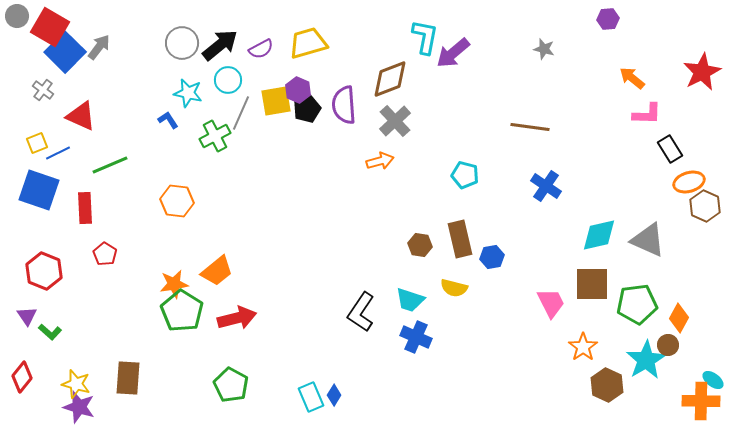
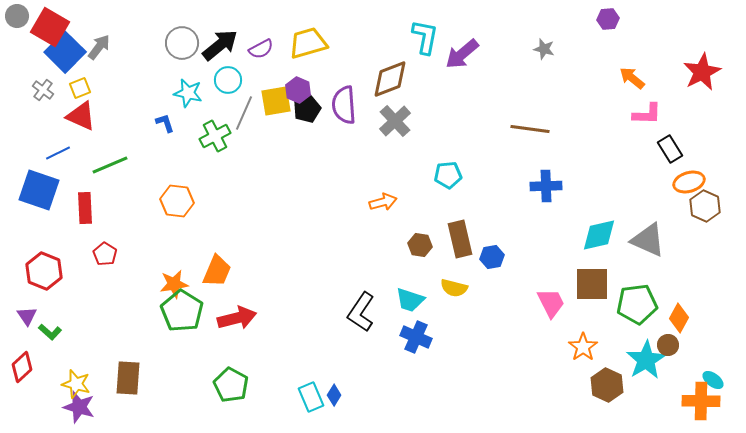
purple arrow at (453, 53): moved 9 px right, 1 px down
gray line at (241, 113): moved 3 px right
blue L-shape at (168, 120): moved 3 px left, 3 px down; rotated 15 degrees clockwise
brown line at (530, 127): moved 2 px down
yellow square at (37, 143): moved 43 px right, 55 px up
orange arrow at (380, 161): moved 3 px right, 41 px down
cyan pentagon at (465, 175): moved 17 px left; rotated 20 degrees counterclockwise
blue cross at (546, 186): rotated 36 degrees counterclockwise
orange trapezoid at (217, 271): rotated 28 degrees counterclockwise
red diamond at (22, 377): moved 10 px up; rotated 8 degrees clockwise
